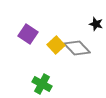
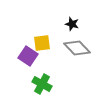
black star: moved 24 px left
purple square: moved 22 px down
yellow square: moved 14 px left, 2 px up; rotated 36 degrees clockwise
